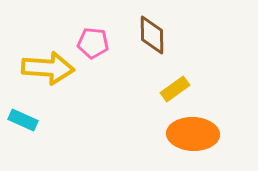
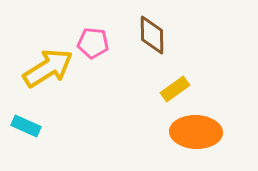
yellow arrow: rotated 36 degrees counterclockwise
cyan rectangle: moved 3 px right, 6 px down
orange ellipse: moved 3 px right, 2 px up
